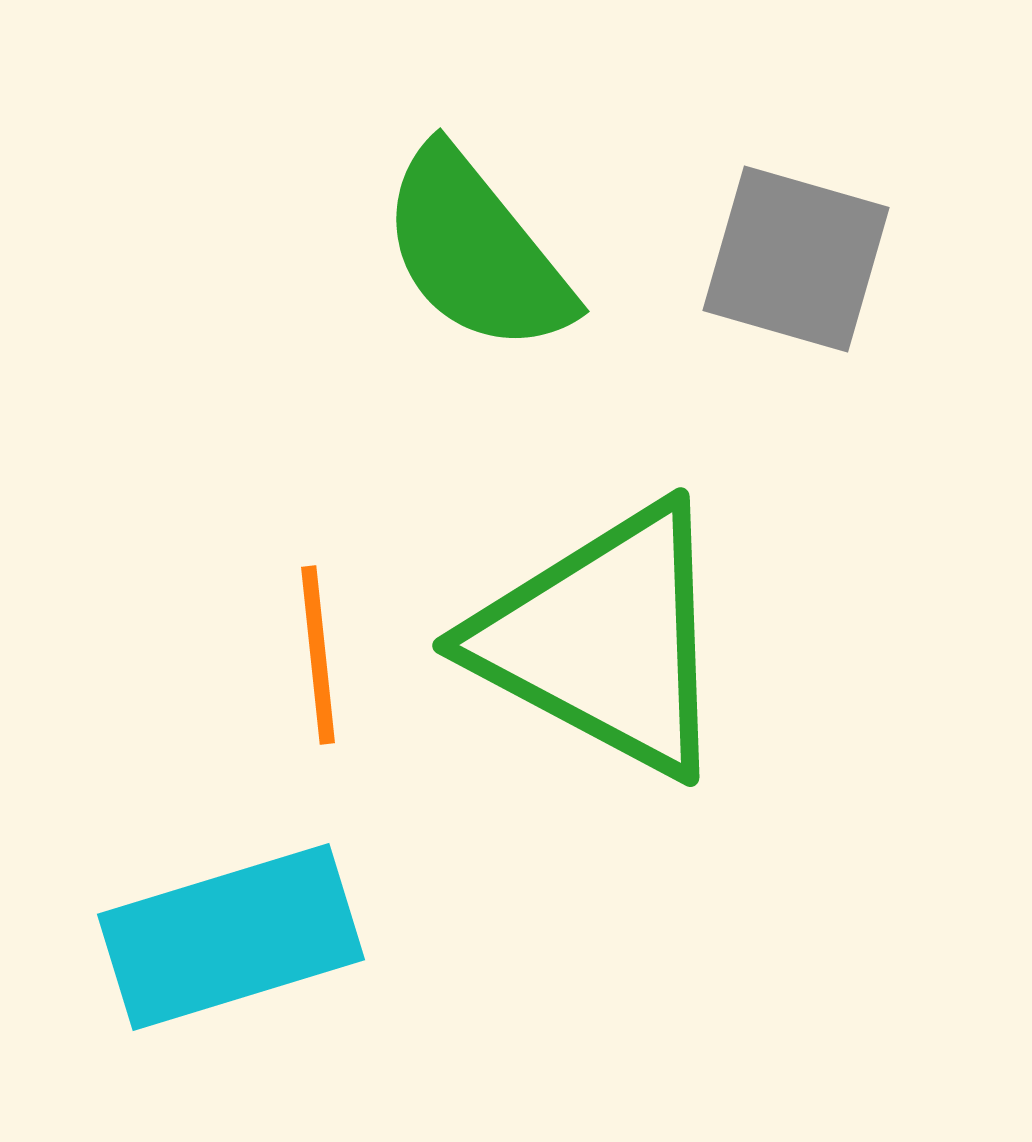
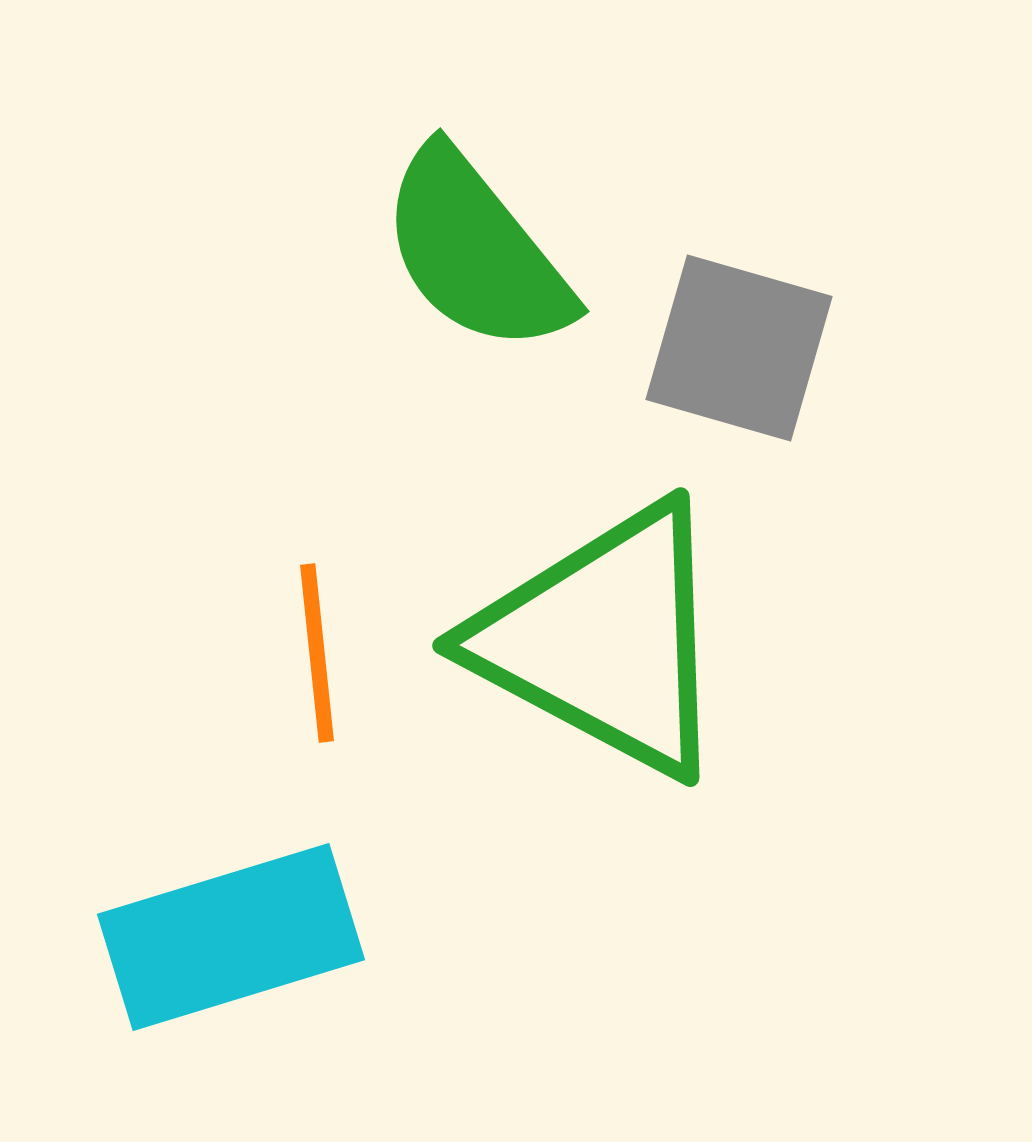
gray square: moved 57 px left, 89 px down
orange line: moved 1 px left, 2 px up
